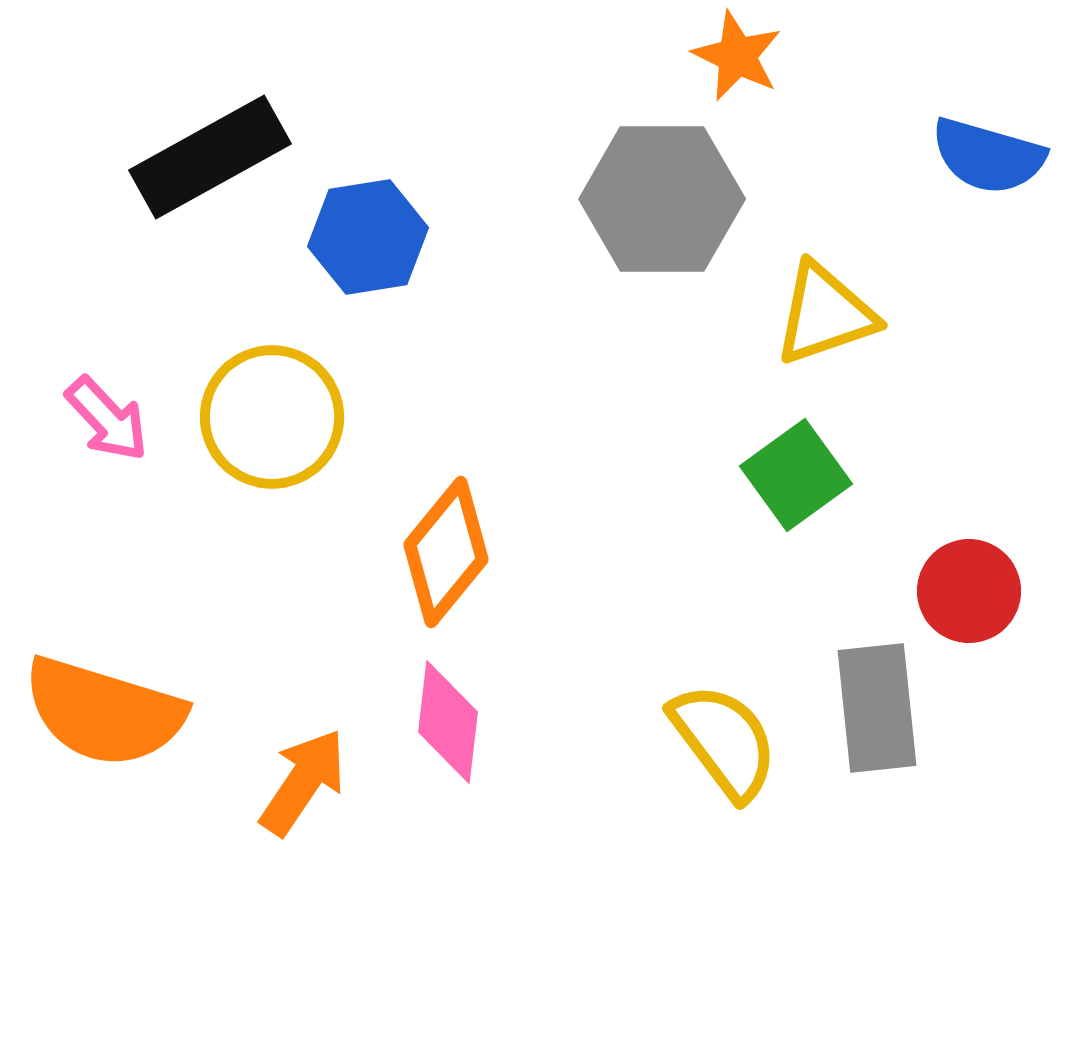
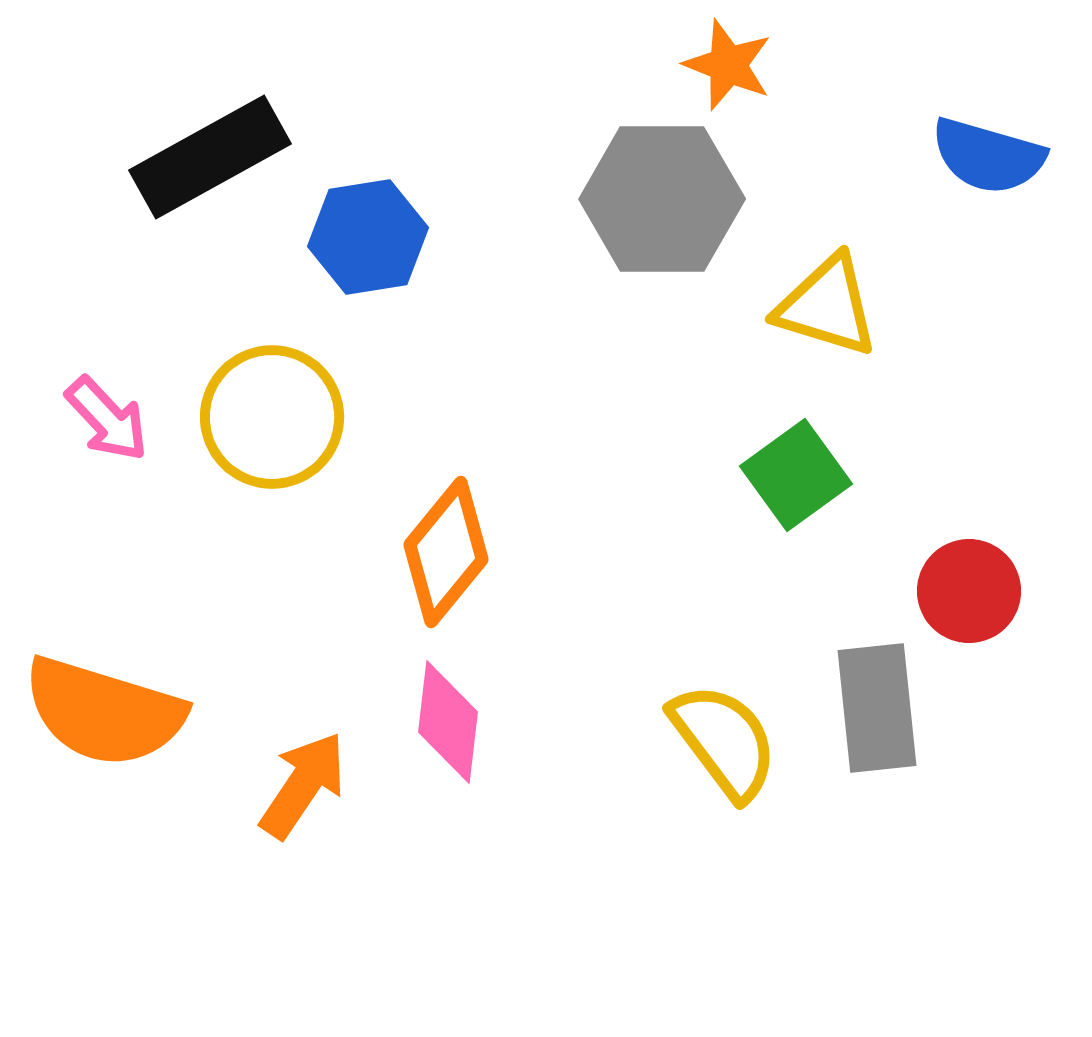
orange star: moved 9 px left, 9 px down; rotated 4 degrees counterclockwise
yellow triangle: moved 2 px right, 8 px up; rotated 36 degrees clockwise
orange arrow: moved 3 px down
